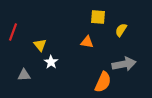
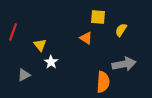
orange triangle: moved 1 px left, 4 px up; rotated 24 degrees clockwise
gray triangle: rotated 24 degrees counterclockwise
orange semicircle: rotated 20 degrees counterclockwise
